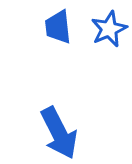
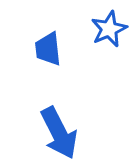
blue trapezoid: moved 10 px left, 22 px down
